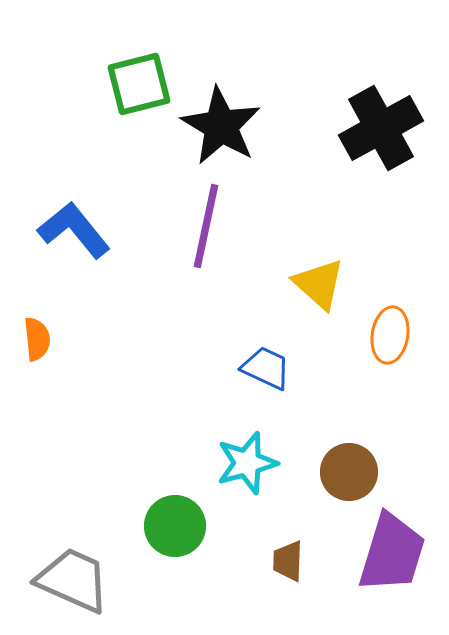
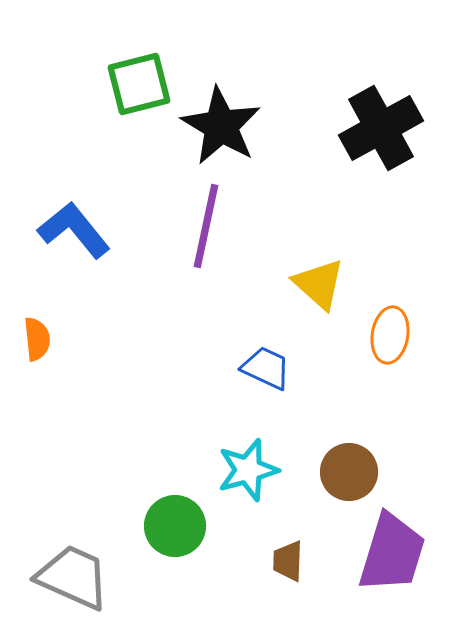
cyan star: moved 1 px right, 7 px down
gray trapezoid: moved 3 px up
